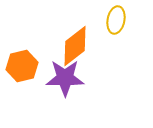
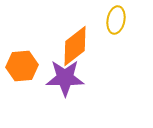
orange hexagon: rotated 8 degrees clockwise
